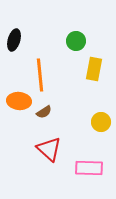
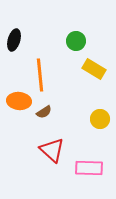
yellow rectangle: rotated 70 degrees counterclockwise
yellow circle: moved 1 px left, 3 px up
red triangle: moved 3 px right, 1 px down
